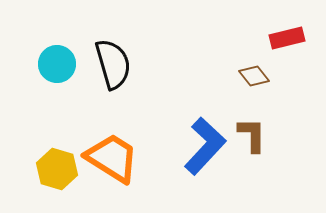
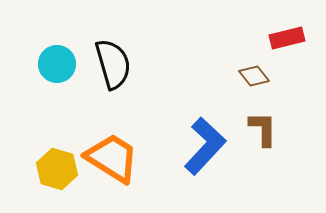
brown L-shape: moved 11 px right, 6 px up
